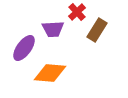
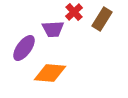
red cross: moved 3 px left
brown rectangle: moved 5 px right, 11 px up
